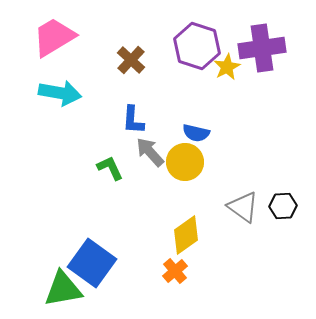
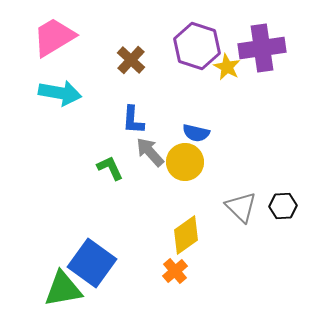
yellow star: rotated 16 degrees counterclockwise
gray triangle: moved 2 px left; rotated 8 degrees clockwise
